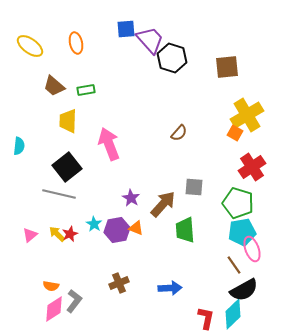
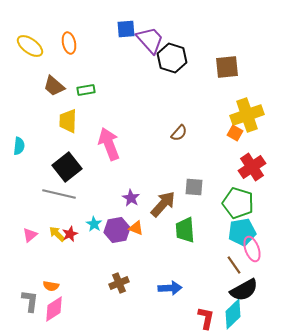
orange ellipse: moved 7 px left
yellow cross: rotated 12 degrees clockwise
gray L-shape: moved 44 px left; rotated 30 degrees counterclockwise
